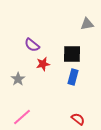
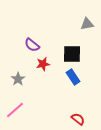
blue rectangle: rotated 49 degrees counterclockwise
pink line: moved 7 px left, 7 px up
